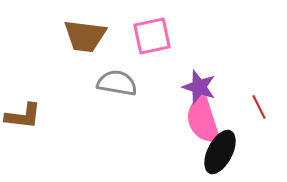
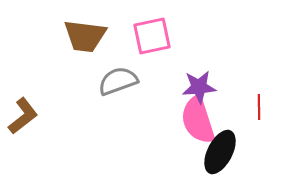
gray semicircle: moved 1 px right, 2 px up; rotated 30 degrees counterclockwise
purple star: rotated 24 degrees counterclockwise
red line: rotated 25 degrees clockwise
brown L-shape: rotated 45 degrees counterclockwise
pink semicircle: moved 5 px left
